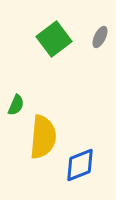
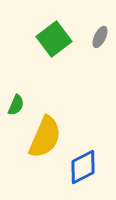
yellow semicircle: moved 2 px right; rotated 18 degrees clockwise
blue diamond: moved 3 px right, 2 px down; rotated 6 degrees counterclockwise
